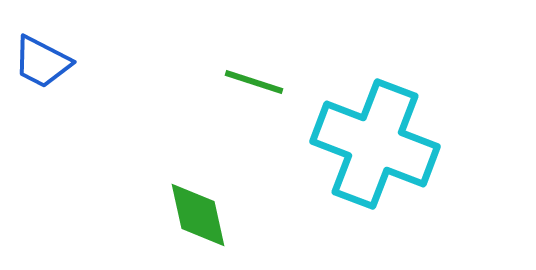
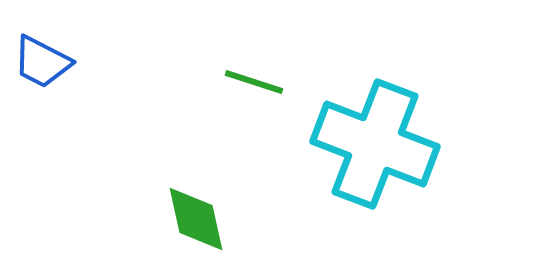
green diamond: moved 2 px left, 4 px down
